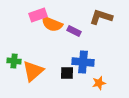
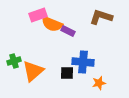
purple rectangle: moved 6 px left
green cross: rotated 24 degrees counterclockwise
